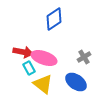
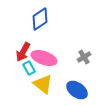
blue diamond: moved 14 px left
red arrow: rotated 108 degrees clockwise
blue ellipse: moved 1 px right, 8 px down
